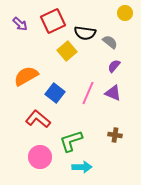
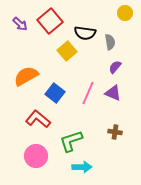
red square: moved 3 px left; rotated 15 degrees counterclockwise
gray semicircle: rotated 42 degrees clockwise
purple semicircle: moved 1 px right, 1 px down
brown cross: moved 3 px up
pink circle: moved 4 px left, 1 px up
